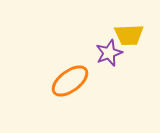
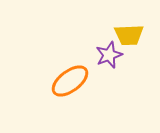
purple star: moved 2 px down
